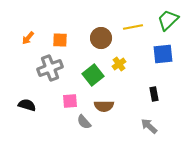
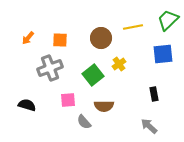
pink square: moved 2 px left, 1 px up
